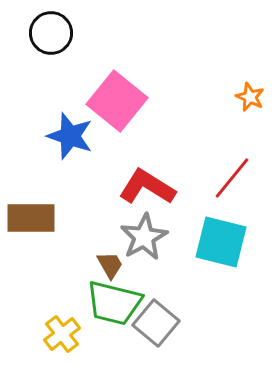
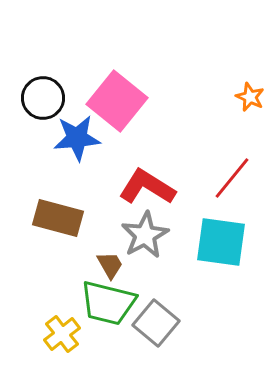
black circle: moved 8 px left, 65 px down
blue star: moved 7 px right, 2 px down; rotated 24 degrees counterclockwise
brown rectangle: moved 27 px right; rotated 15 degrees clockwise
gray star: moved 1 px right, 2 px up
cyan square: rotated 6 degrees counterclockwise
green trapezoid: moved 6 px left
